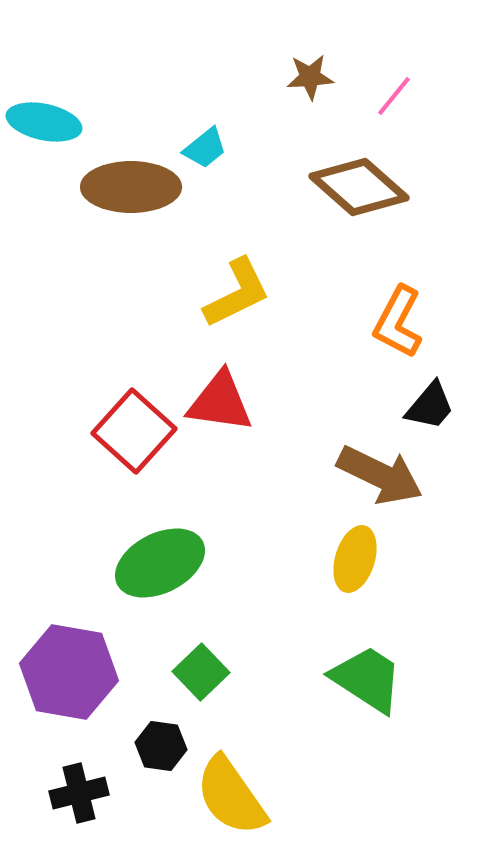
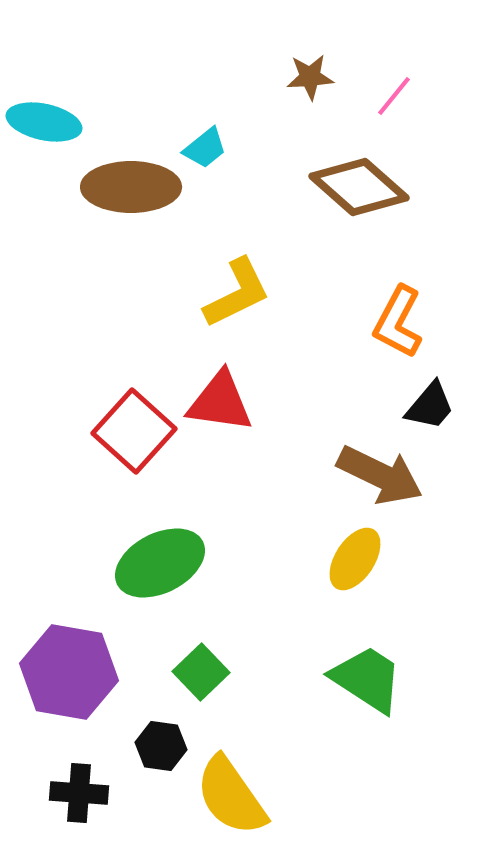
yellow ellipse: rotated 16 degrees clockwise
black cross: rotated 18 degrees clockwise
